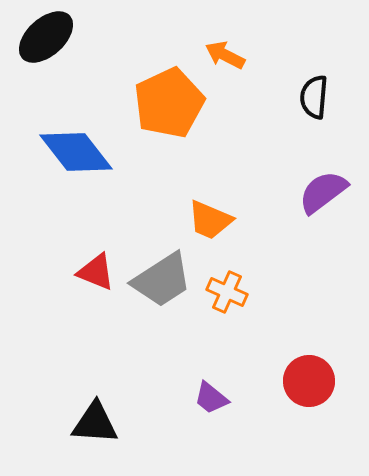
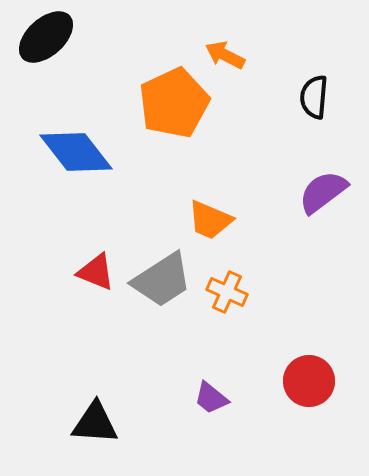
orange pentagon: moved 5 px right
